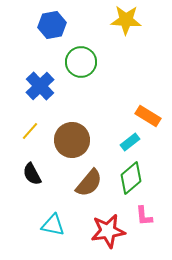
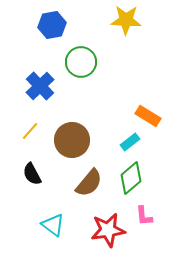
cyan triangle: rotated 25 degrees clockwise
red star: moved 1 px up
